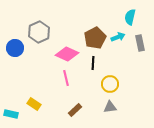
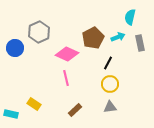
brown pentagon: moved 2 px left
black line: moved 15 px right; rotated 24 degrees clockwise
